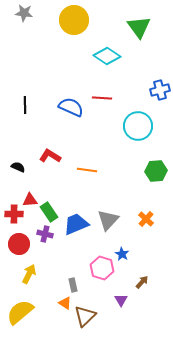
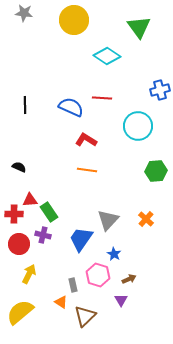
red L-shape: moved 36 px right, 16 px up
black semicircle: moved 1 px right
blue trapezoid: moved 5 px right, 15 px down; rotated 32 degrees counterclockwise
purple cross: moved 2 px left, 1 px down
blue star: moved 8 px left
pink hexagon: moved 4 px left, 7 px down
brown arrow: moved 13 px left, 3 px up; rotated 24 degrees clockwise
orange triangle: moved 4 px left, 1 px up
